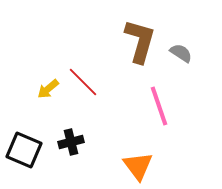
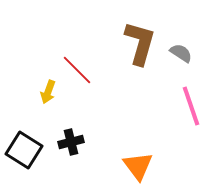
brown L-shape: moved 2 px down
red line: moved 6 px left, 12 px up
yellow arrow: moved 3 px down; rotated 30 degrees counterclockwise
pink line: moved 32 px right
black square: rotated 9 degrees clockwise
